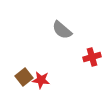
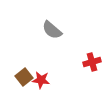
gray semicircle: moved 10 px left
red cross: moved 5 px down
